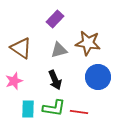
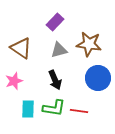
purple rectangle: moved 3 px down
brown star: moved 1 px right, 1 px down
blue circle: moved 1 px down
red line: moved 1 px up
